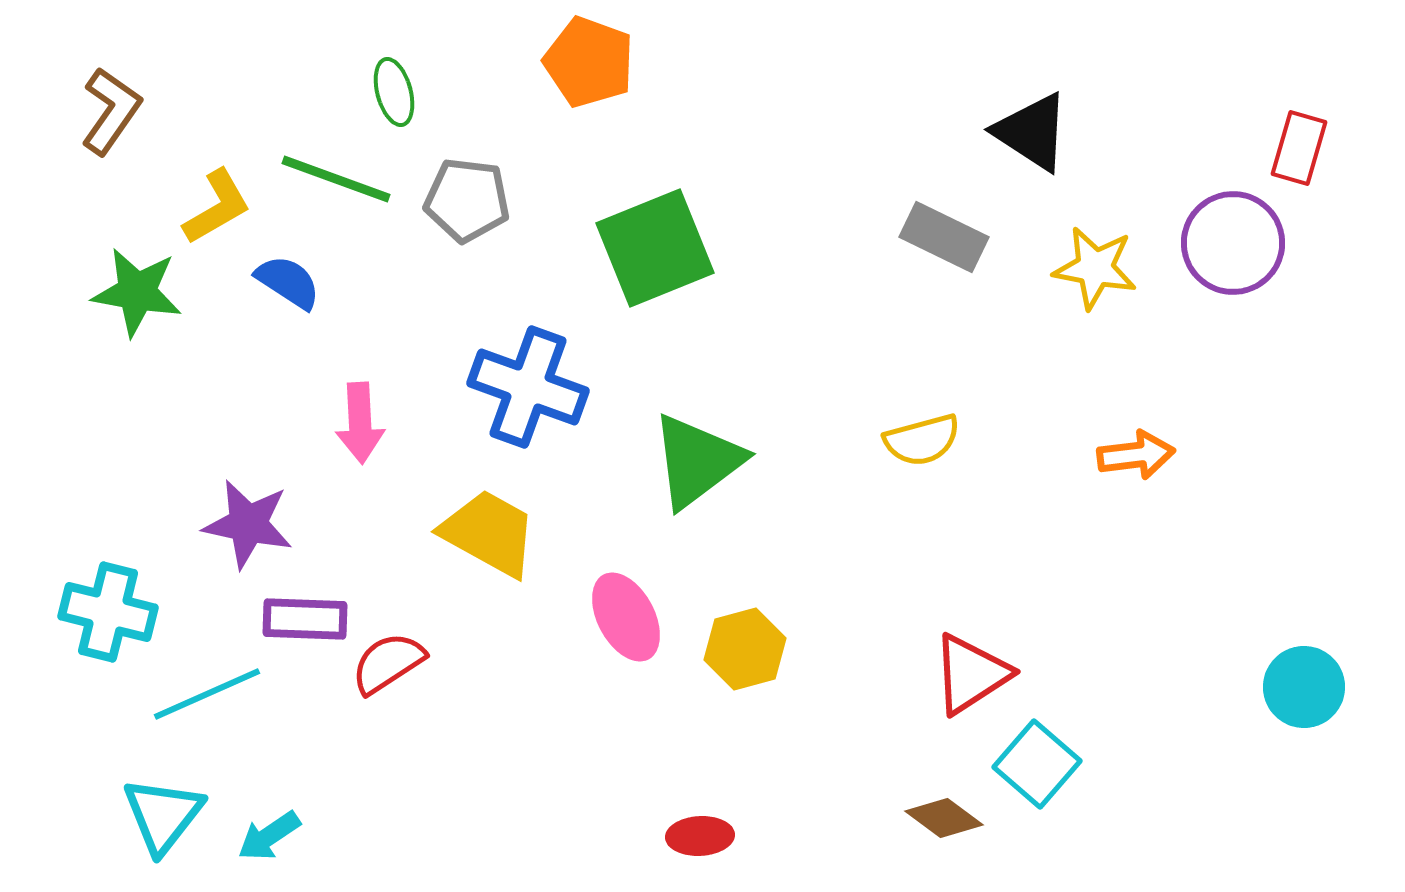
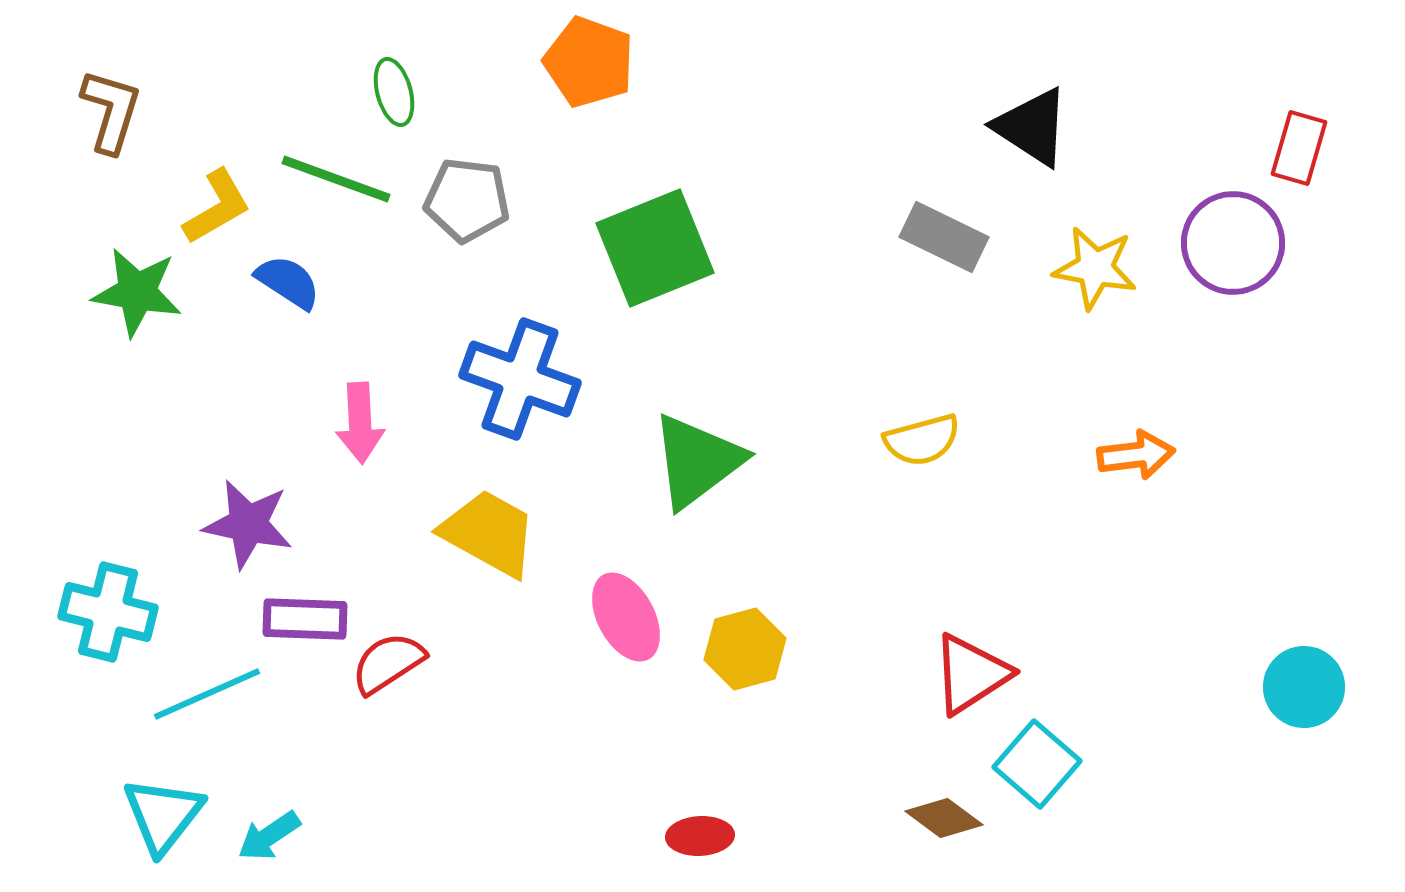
brown L-shape: rotated 18 degrees counterclockwise
black triangle: moved 5 px up
blue cross: moved 8 px left, 8 px up
